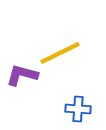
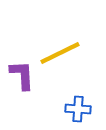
purple L-shape: rotated 72 degrees clockwise
